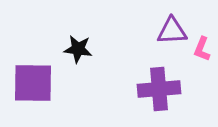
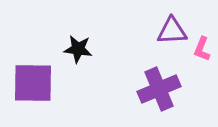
purple cross: rotated 18 degrees counterclockwise
